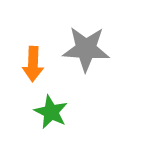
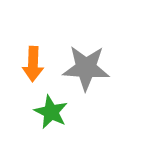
gray star: moved 19 px down
